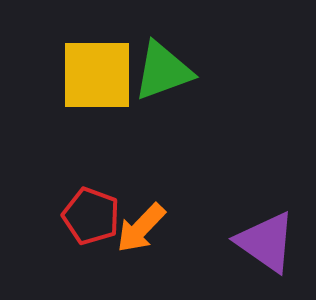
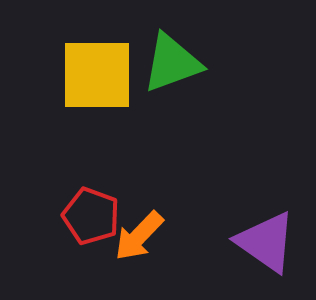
green triangle: moved 9 px right, 8 px up
orange arrow: moved 2 px left, 8 px down
